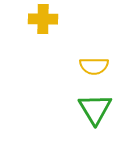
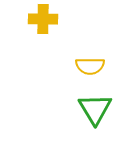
yellow semicircle: moved 4 px left
